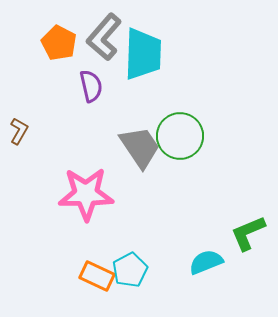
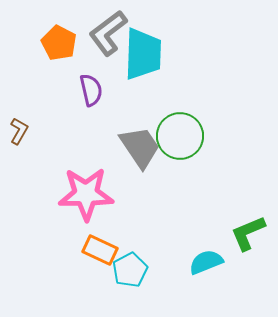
gray L-shape: moved 4 px right, 4 px up; rotated 12 degrees clockwise
purple semicircle: moved 4 px down
orange rectangle: moved 3 px right, 26 px up
